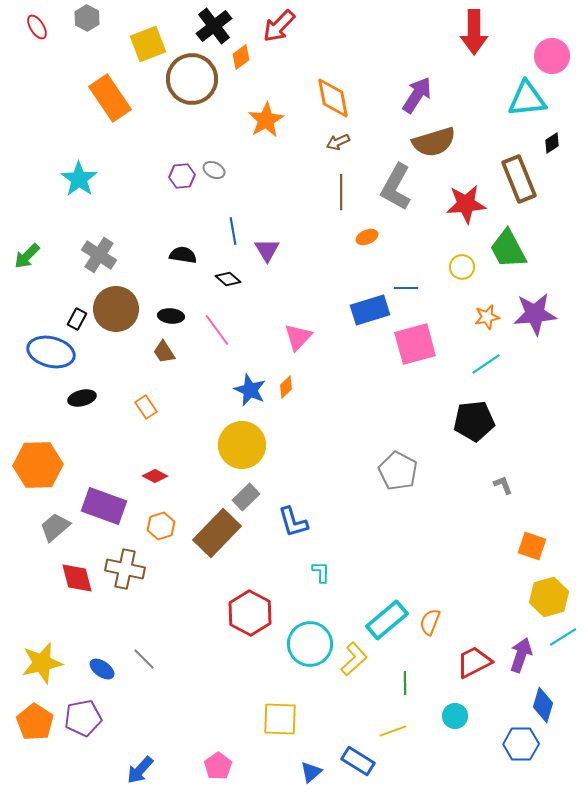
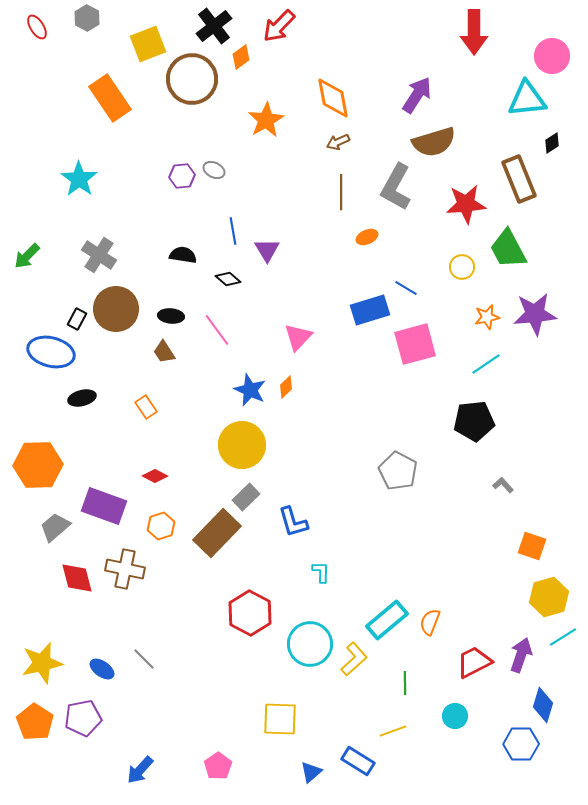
blue line at (406, 288): rotated 30 degrees clockwise
gray L-shape at (503, 485): rotated 20 degrees counterclockwise
